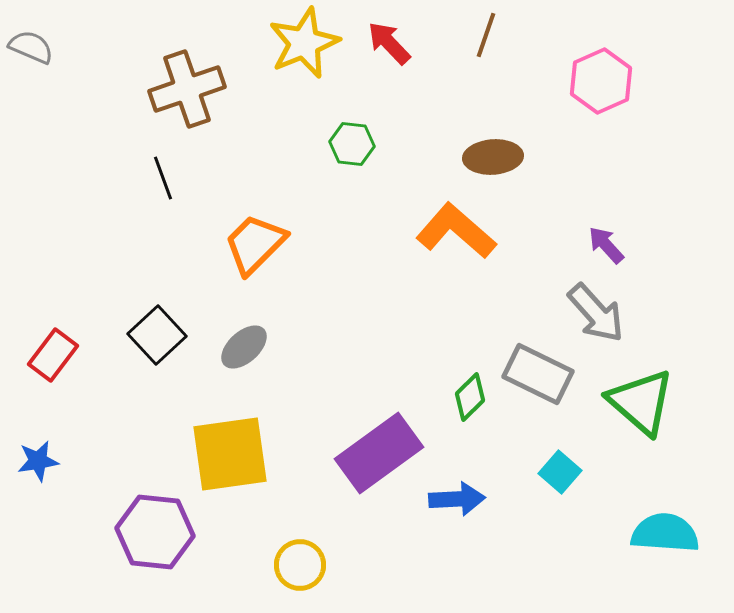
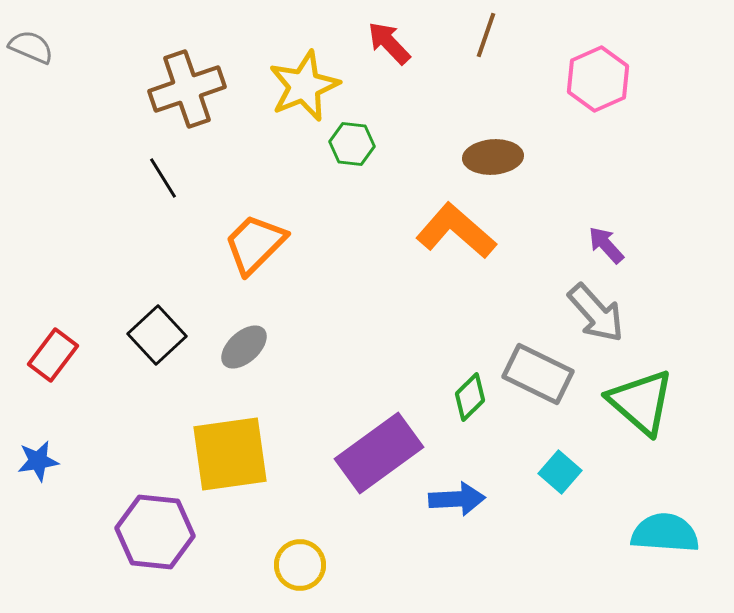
yellow star: moved 43 px down
pink hexagon: moved 3 px left, 2 px up
black line: rotated 12 degrees counterclockwise
